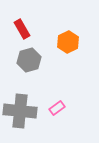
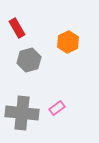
red rectangle: moved 5 px left, 1 px up
gray cross: moved 2 px right, 2 px down
